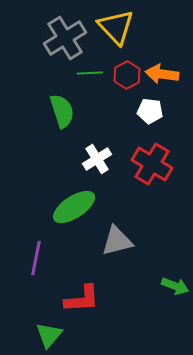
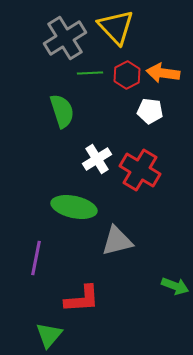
orange arrow: moved 1 px right, 1 px up
red cross: moved 12 px left, 6 px down
green ellipse: rotated 45 degrees clockwise
